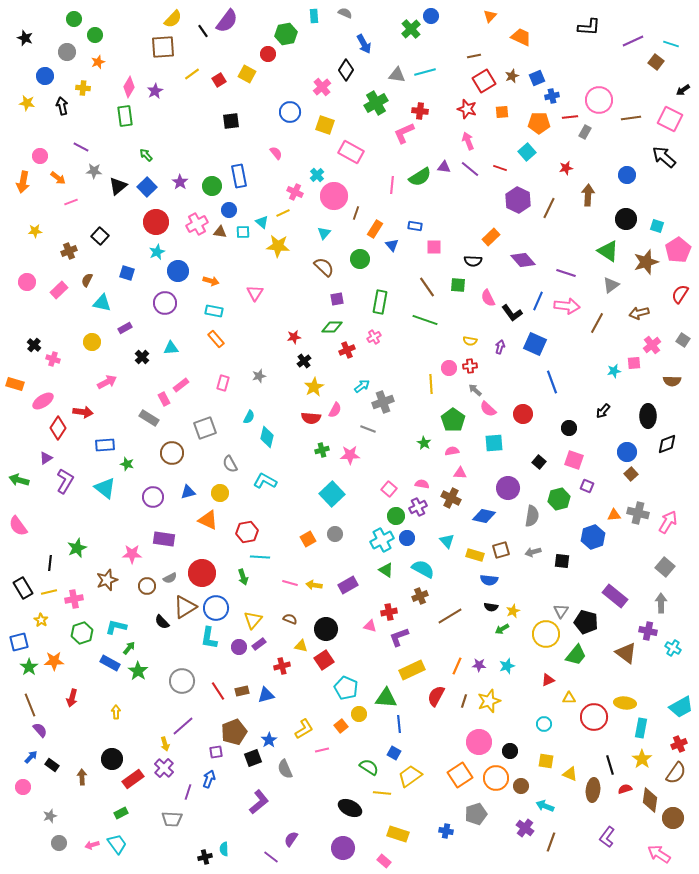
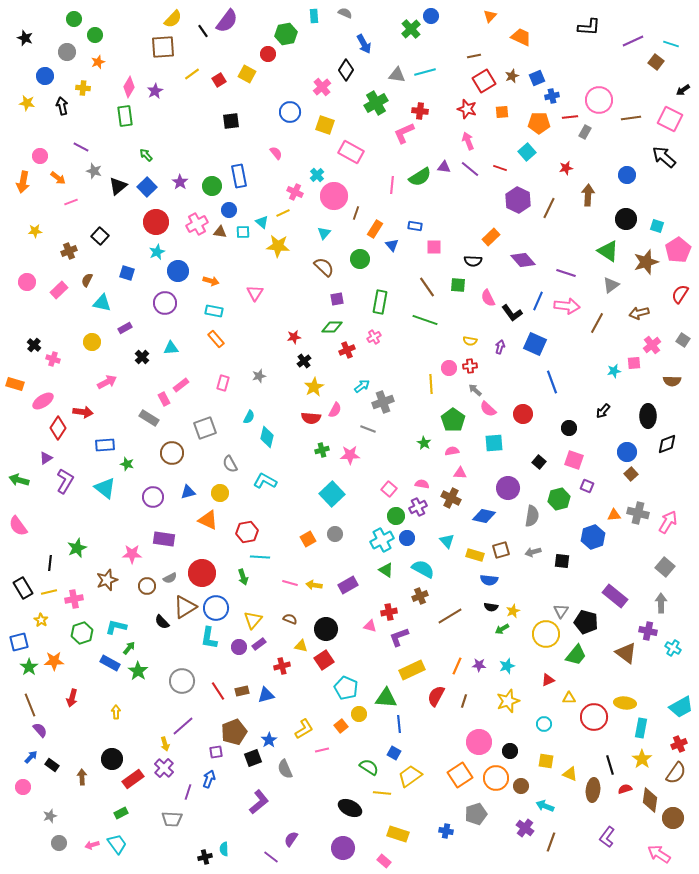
gray star at (94, 171): rotated 14 degrees clockwise
yellow star at (489, 701): moved 19 px right
